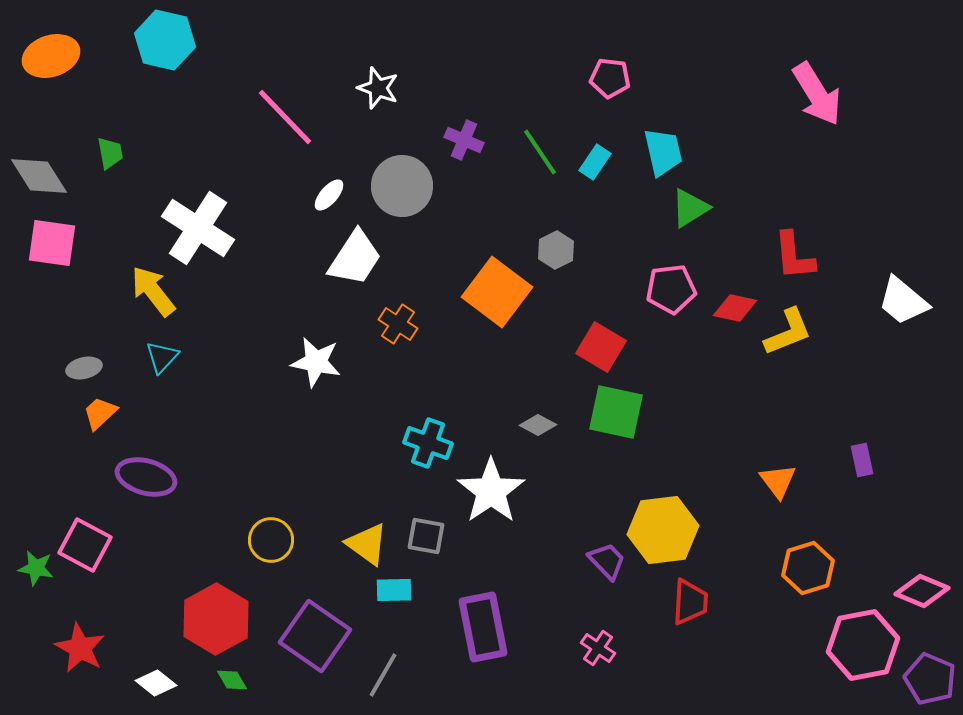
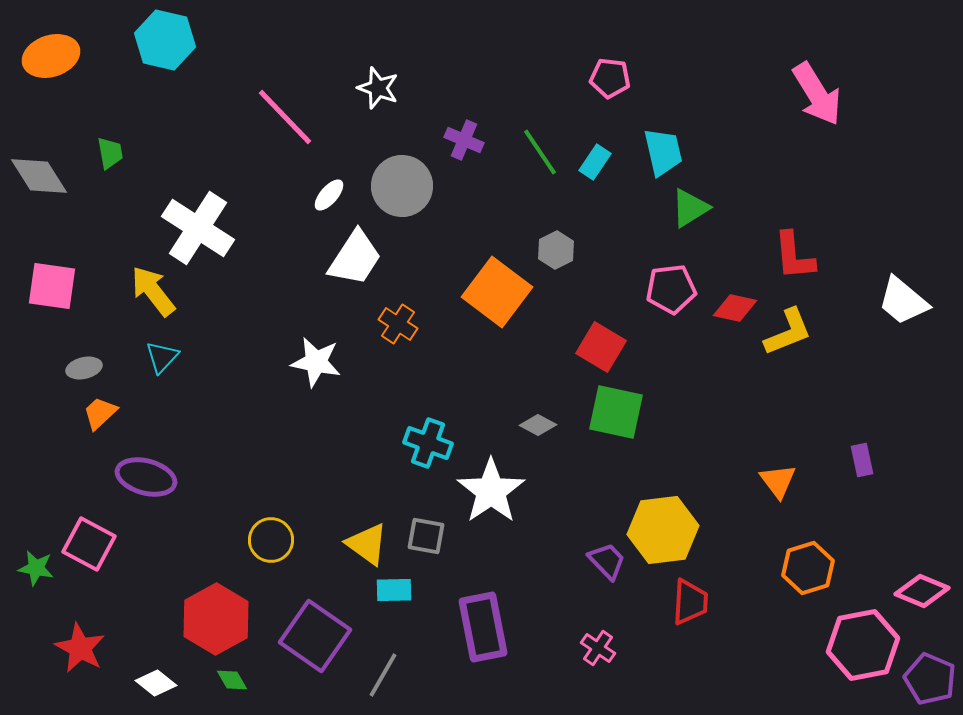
pink square at (52, 243): moved 43 px down
pink square at (85, 545): moved 4 px right, 1 px up
